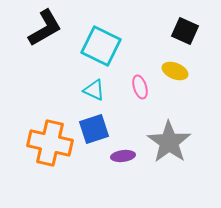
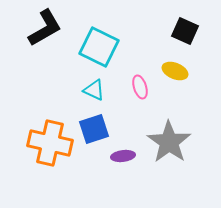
cyan square: moved 2 px left, 1 px down
